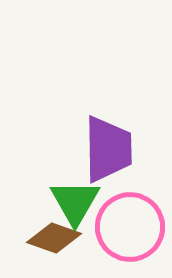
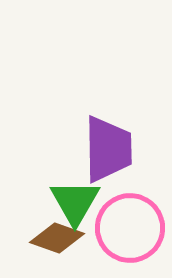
pink circle: moved 1 px down
brown diamond: moved 3 px right
